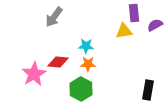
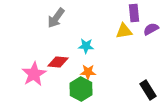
gray arrow: moved 2 px right, 1 px down
purple semicircle: moved 4 px left, 4 px down
orange star: moved 8 px down
black rectangle: rotated 42 degrees counterclockwise
